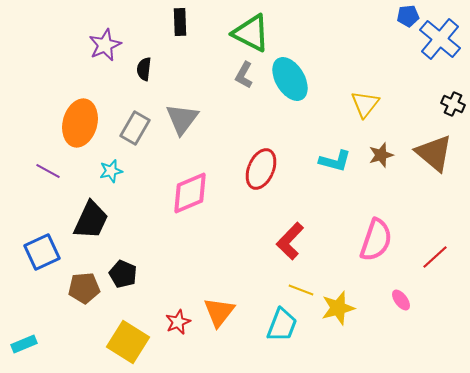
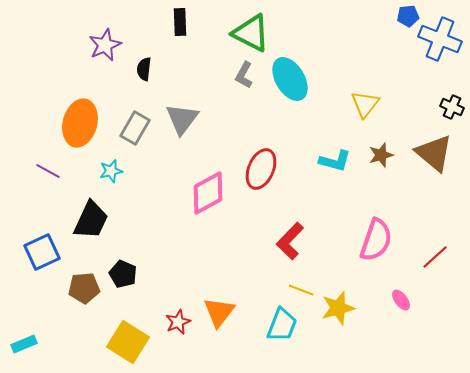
blue cross: rotated 18 degrees counterclockwise
black cross: moved 1 px left, 3 px down
pink diamond: moved 18 px right; rotated 6 degrees counterclockwise
